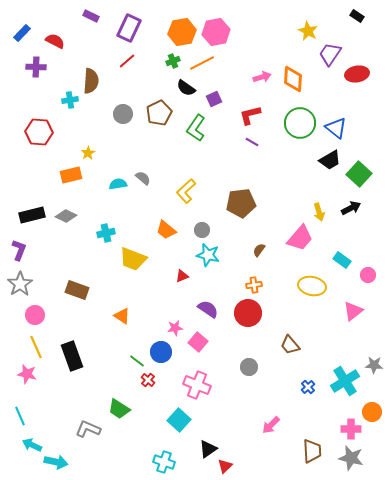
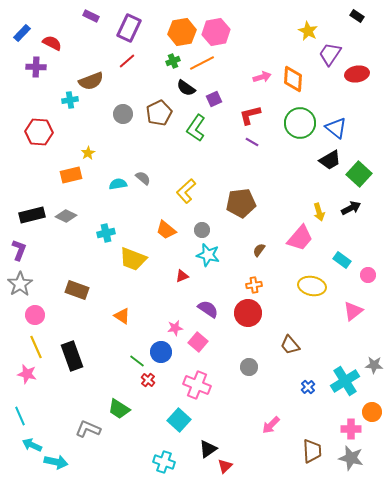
red semicircle at (55, 41): moved 3 px left, 2 px down
brown semicircle at (91, 81): rotated 65 degrees clockwise
